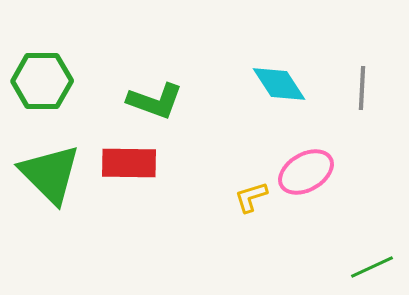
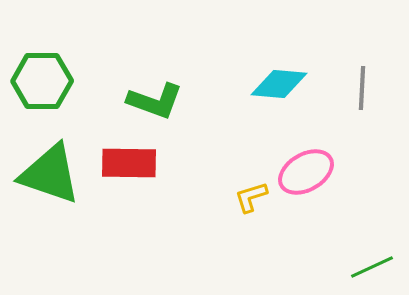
cyan diamond: rotated 52 degrees counterclockwise
green triangle: rotated 26 degrees counterclockwise
